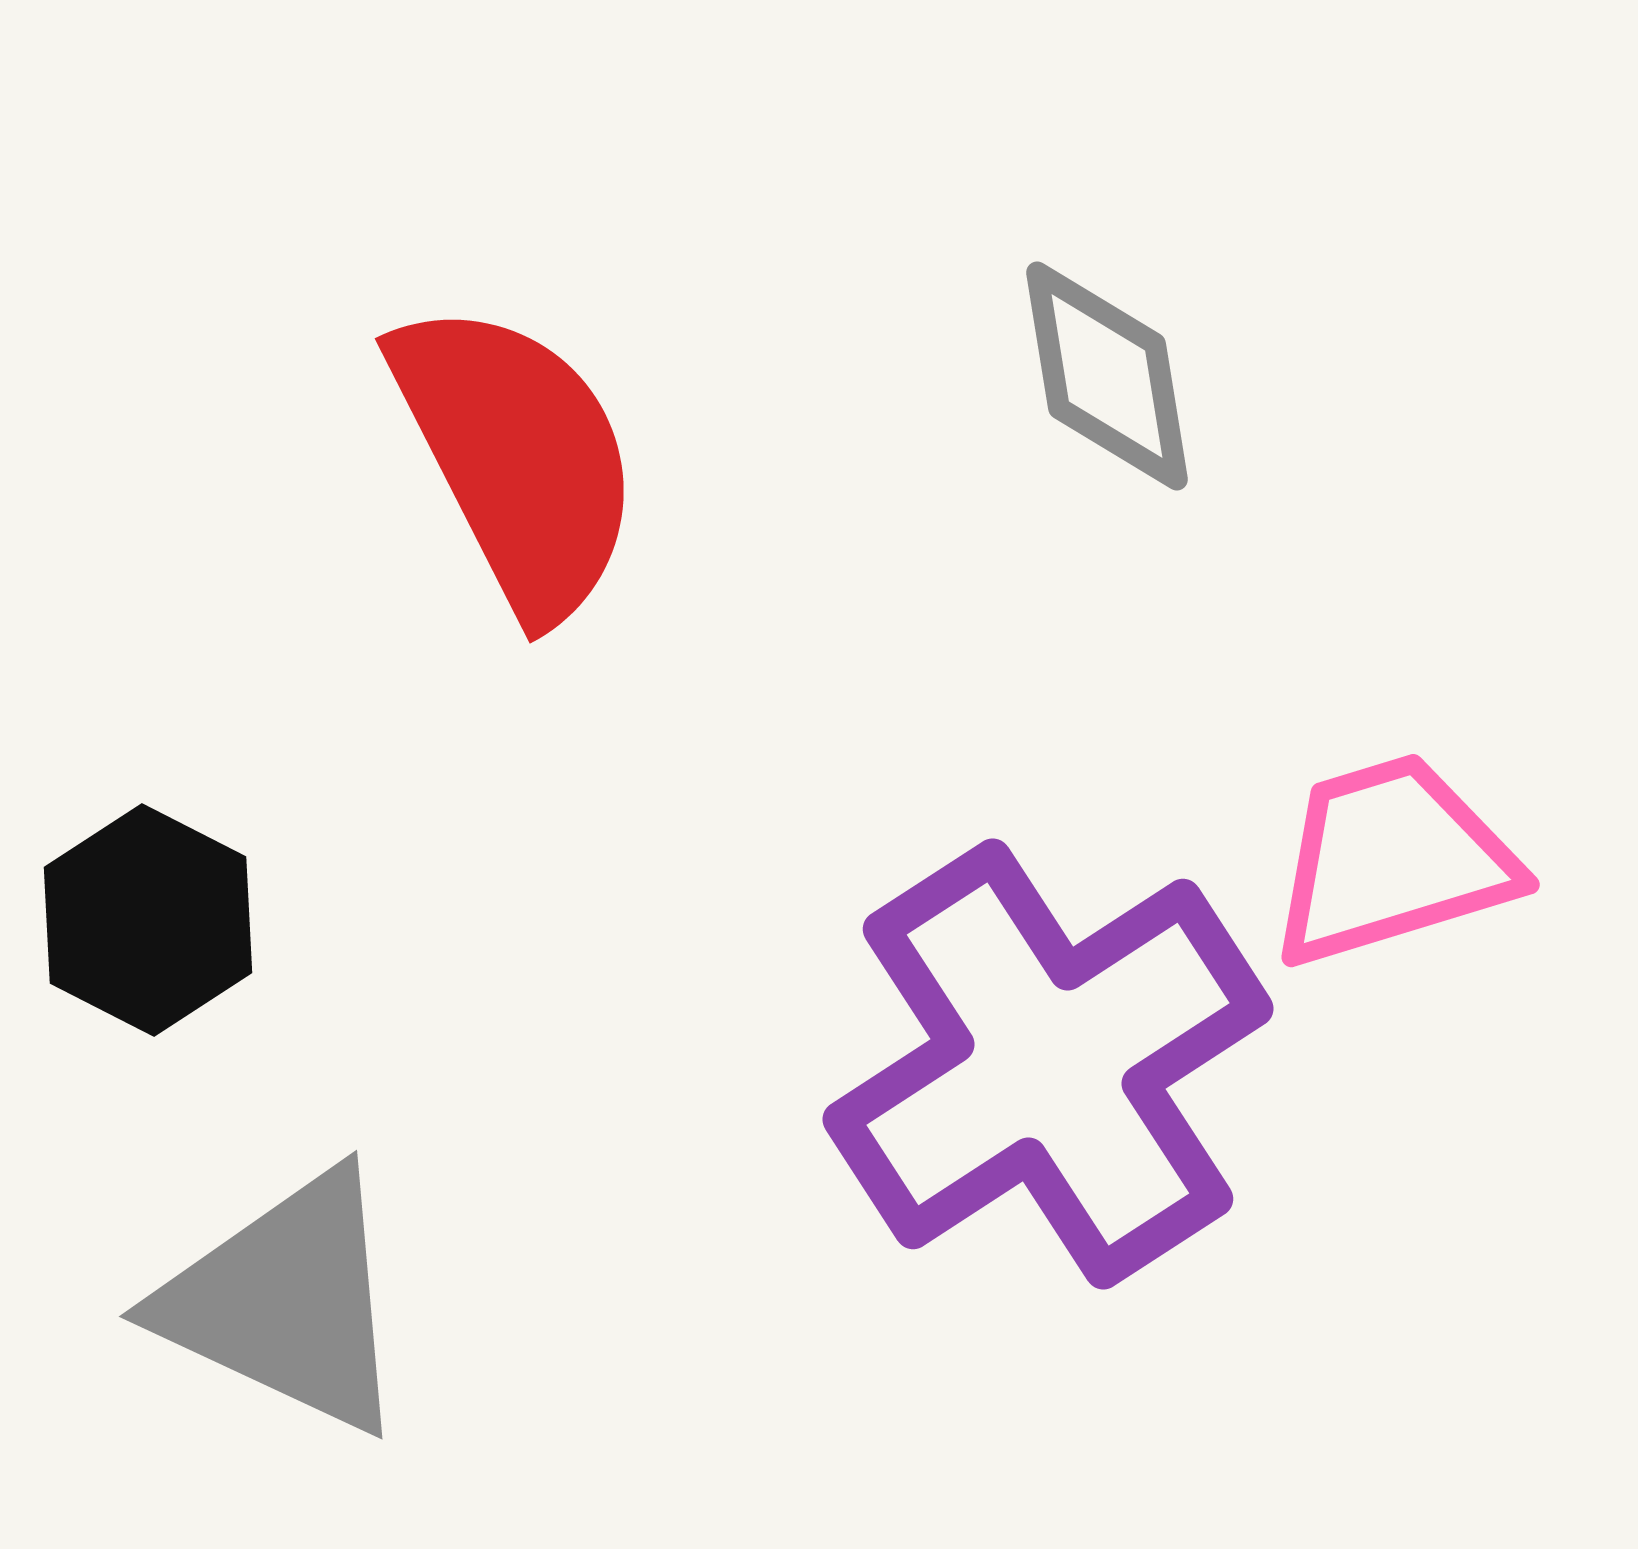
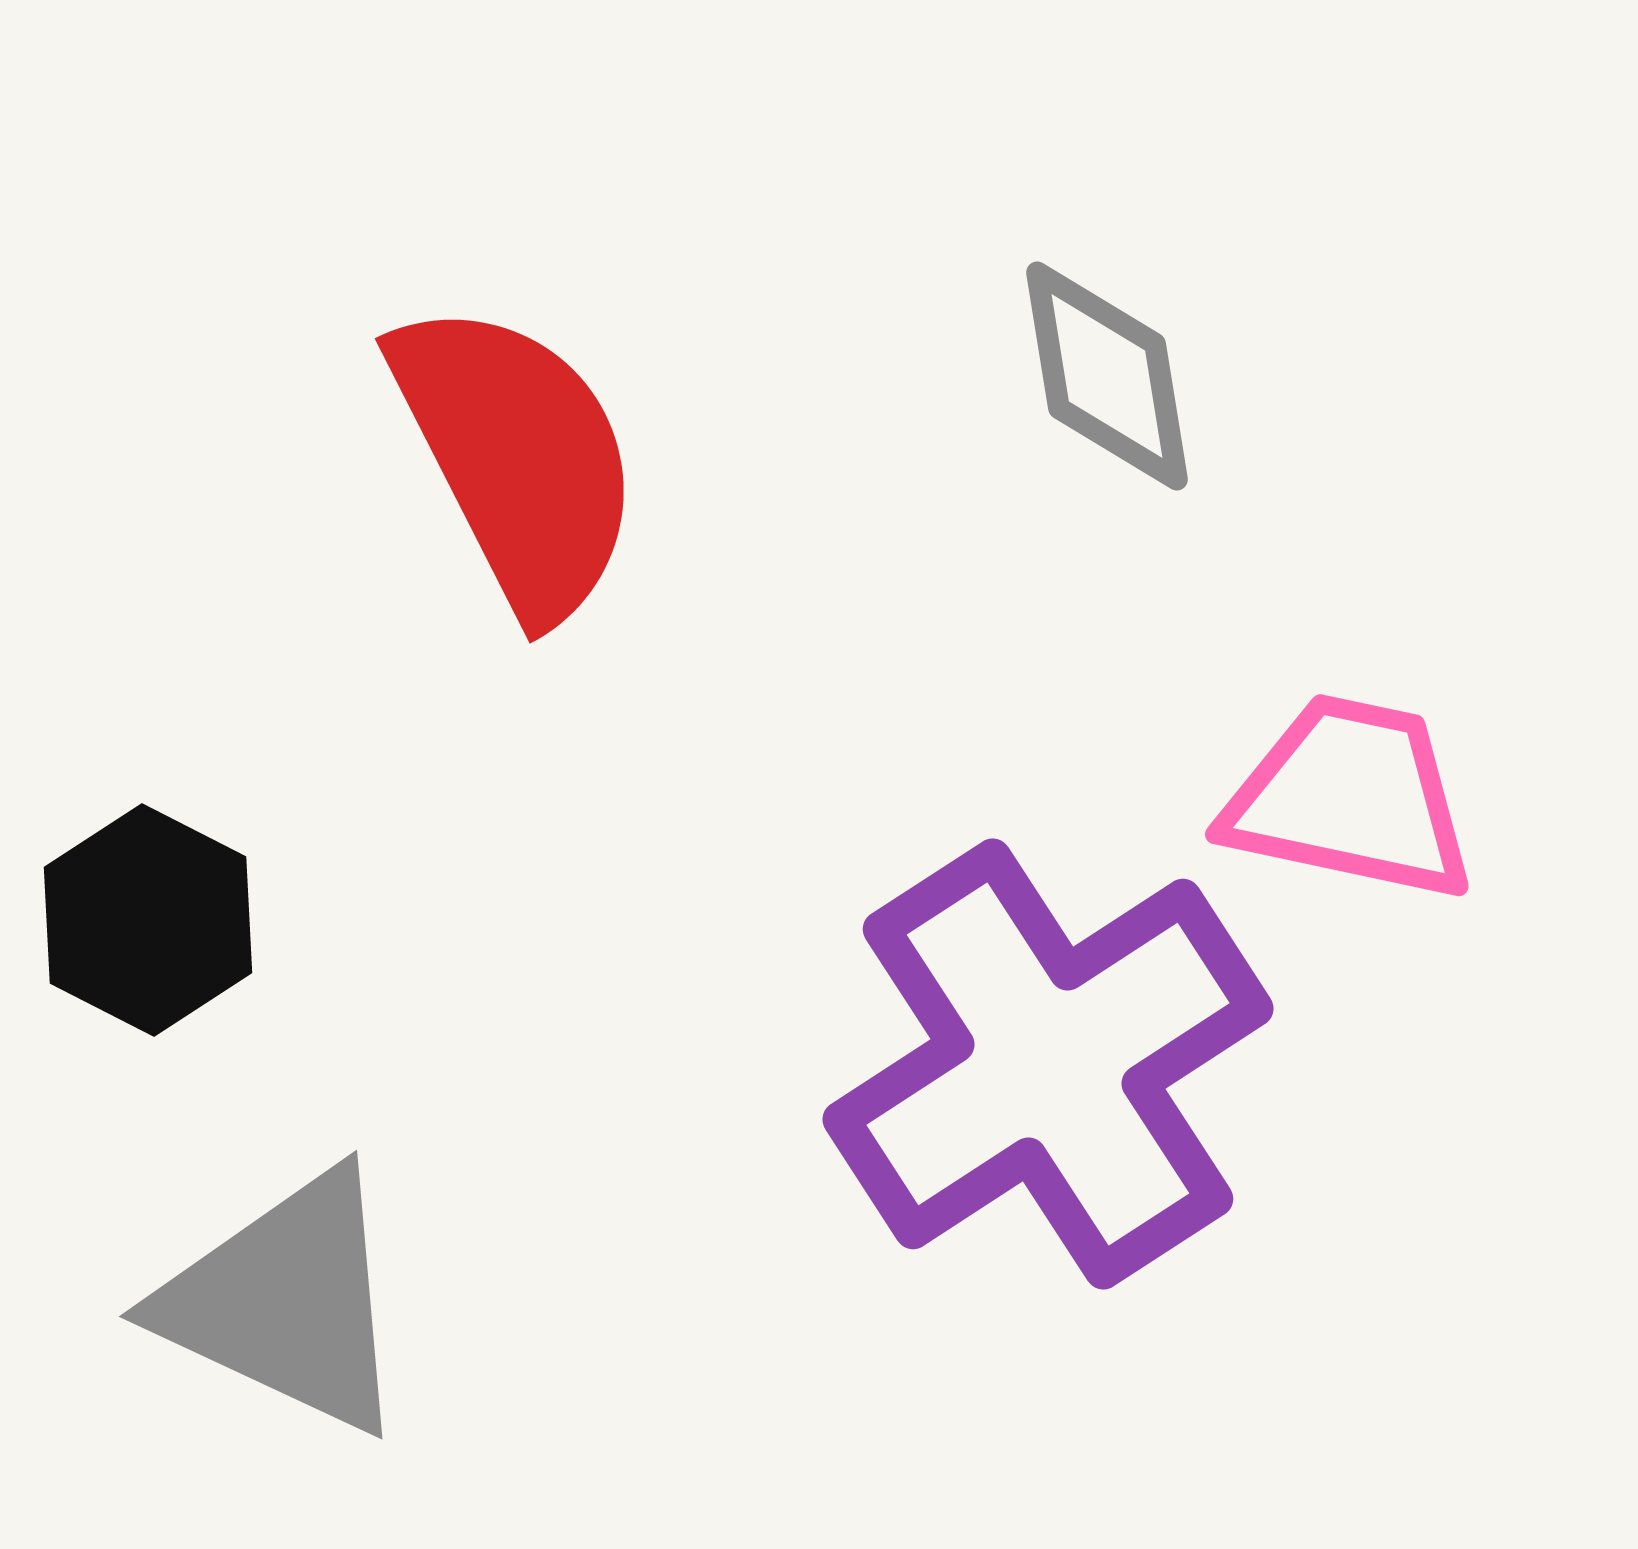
pink trapezoid: moved 42 px left, 62 px up; rotated 29 degrees clockwise
